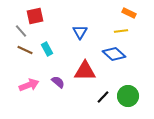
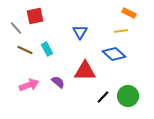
gray line: moved 5 px left, 3 px up
